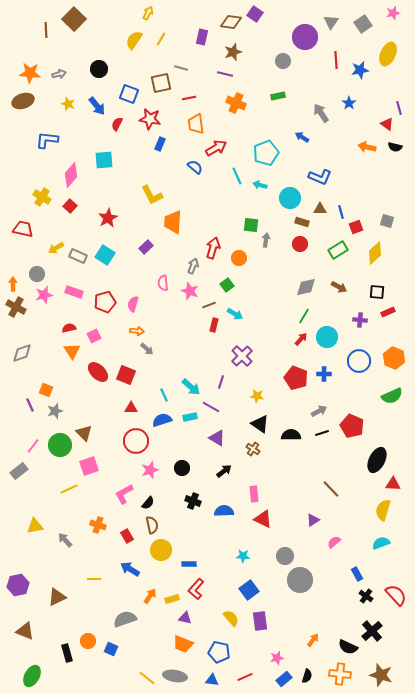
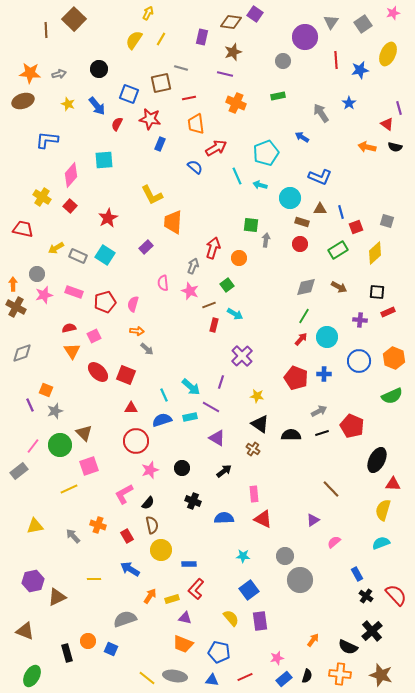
blue semicircle at (224, 511): moved 7 px down
gray arrow at (65, 540): moved 8 px right, 4 px up
purple hexagon at (18, 585): moved 15 px right, 4 px up
